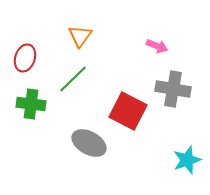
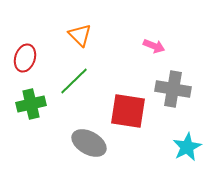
orange triangle: moved 1 px up; rotated 20 degrees counterclockwise
pink arrow: moved 3 px left
green line: moved 1 px right, 2 px down
green cross: rotated 20 degrees counterclockwise
red square: rotated 18 degrees counterclockwise
cyan star: moved 13 px up; rotated 8 degrees counterclockwise
